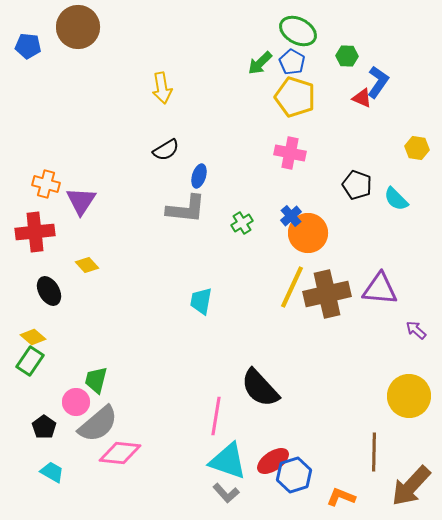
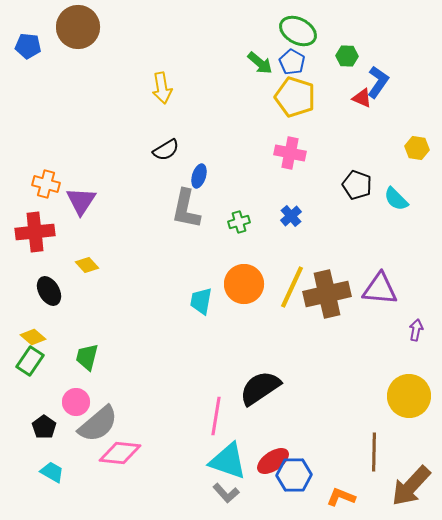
green arrow at (260, 63): rotated 96 degrees counterclockwise
gray L-shape at (186, 209): rotated 96 degrees clockwise
green cross at (242, 223): moved 3 px left, 1 px up; rotated 15 degrees clockwise
orange circle at (308, 233): moved 64 px left, 51 px down
purple arrow at (416, 330): rotated 60 degrees clockwise
green trapezoid at (96, 380): moved 9 px left, 23 px up
black semicircle at (260, 388): rotated 99 degrees clockwise
blue hexagon at (294, 475): rotated 16 degrees clockwise
